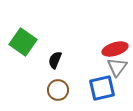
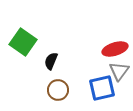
black semicircle: moved 4 px left, 1 px down
gray triangle: moved 2 px right, 4 px down
